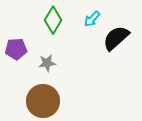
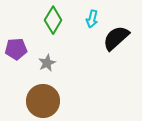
cyan arrow: rotated 30 degrees counterclockwise
gray star: rotated 18 degrees counterclockwise
